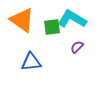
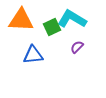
orange triangle: moved 1 px left; rotated 32 degrees counterclockwise
green square: rotated 18 degrees counterclockwise
blue triangle: moved 2 px right, 7 px up
